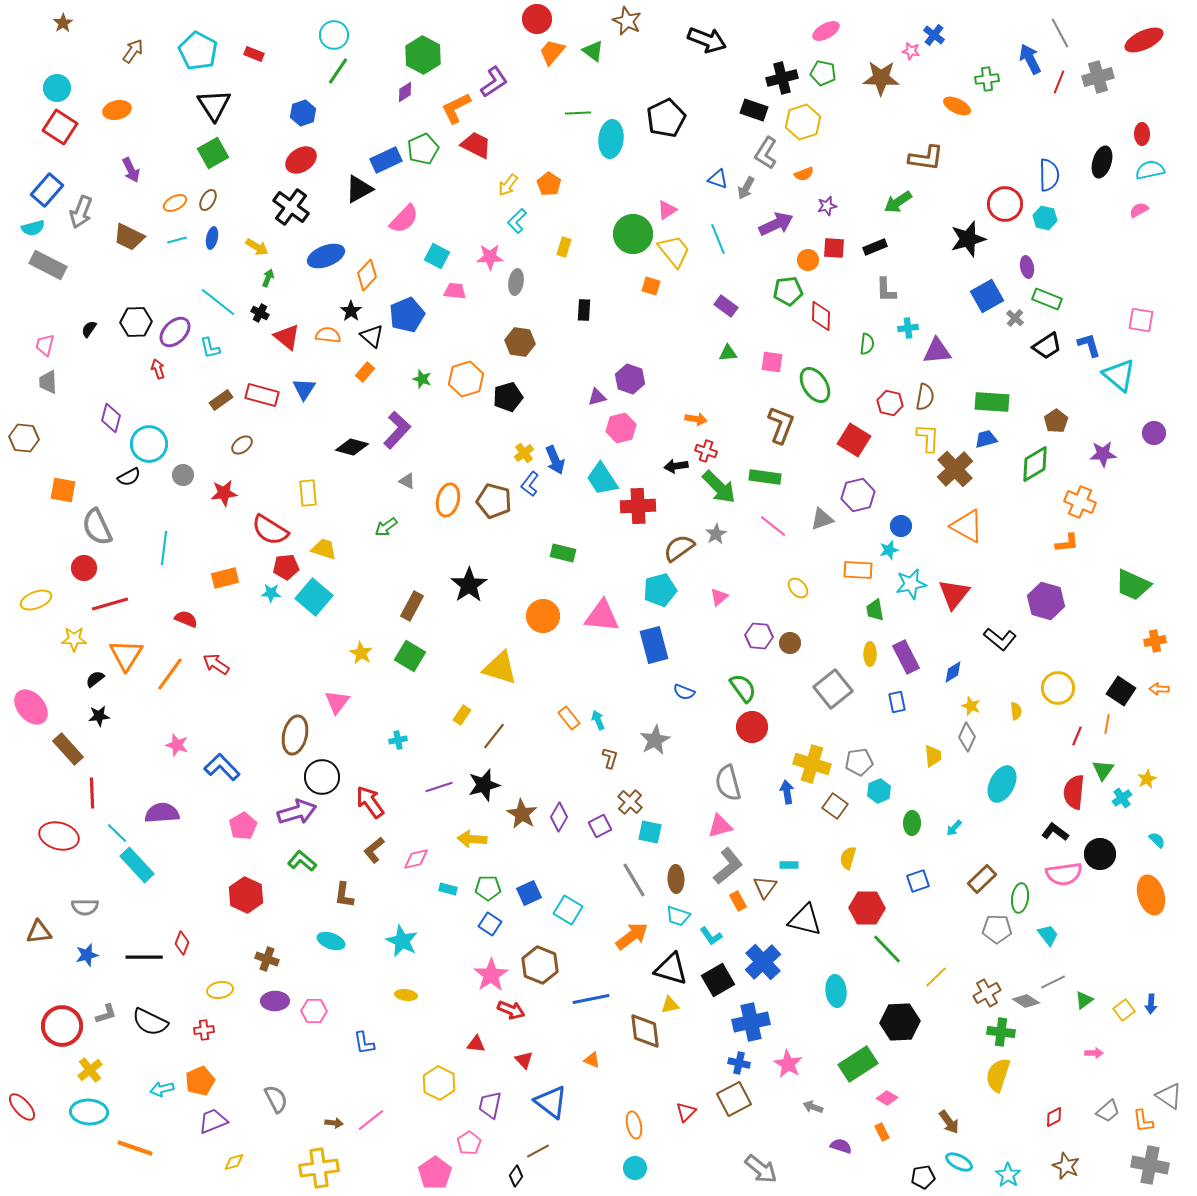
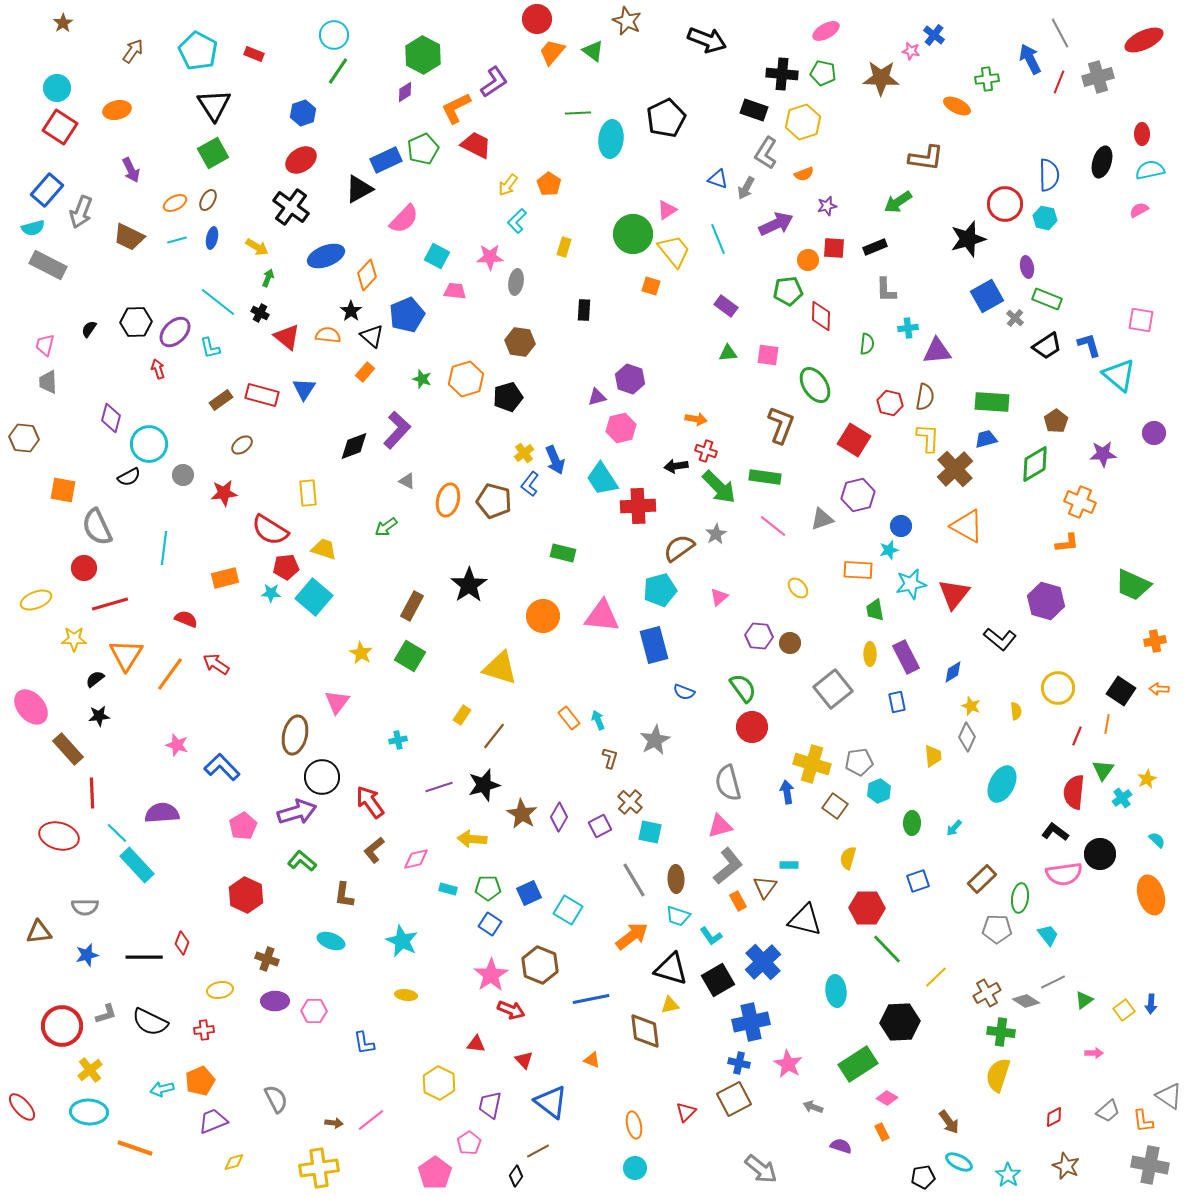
black cross at (782, 78): moved 4 px up; rotated 20 degrees clockwise
pink square at (772, 362): moved 4 px left, 7 px up
black diamond at (352, 447): moved 2 px right, 1 px up; rotated 36 degrees counterclockwise
